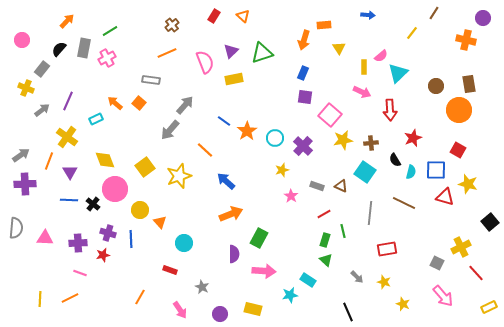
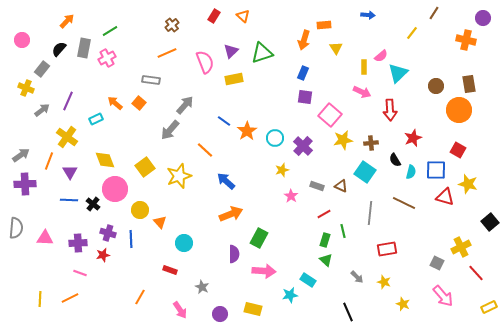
yellow triangle at (339, 48): moved 3 px left
